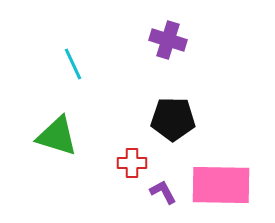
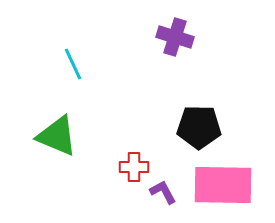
purple cross: moved 7 px right, 3 px up
black pentagon: moved 26 px right, 8 px down
green triangle: rotated 6 degrees clockwise
red cross: moved 2 px right, 4 px down
pink rectangle: moved 2 px right
